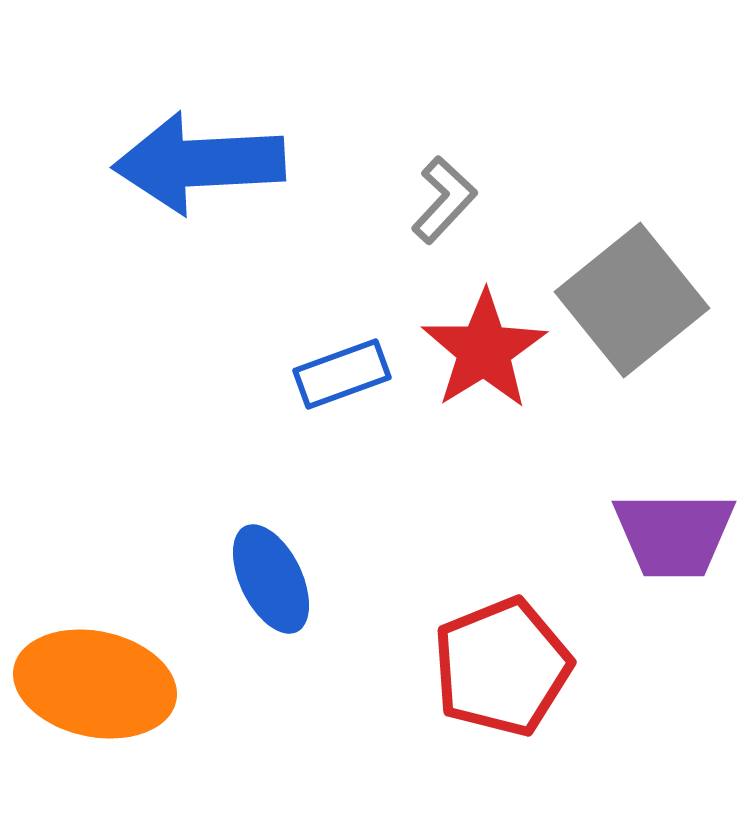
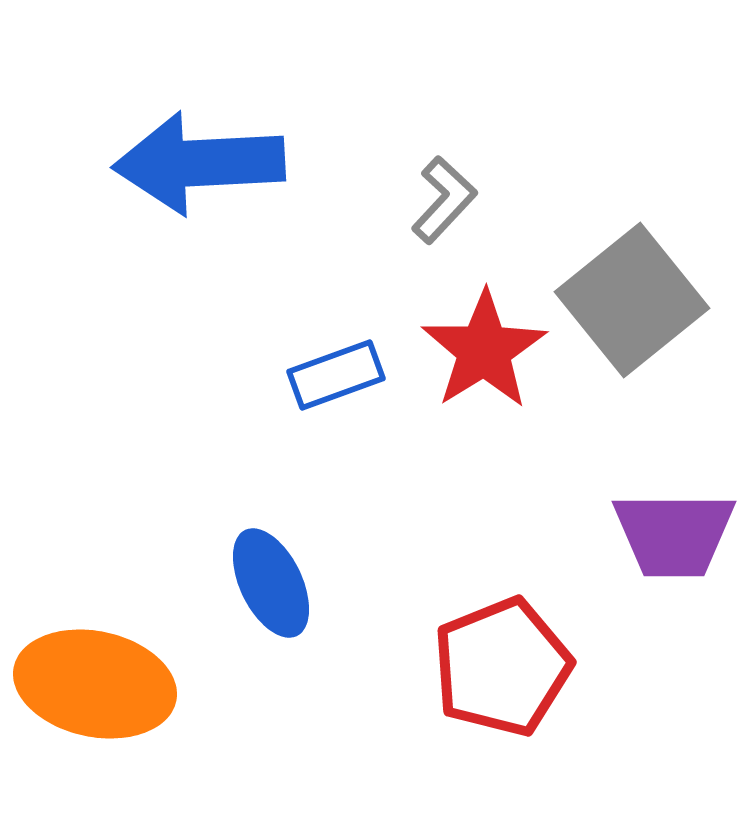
blue rectangle: moved 6 px left, 1 px down
blue ellipse: moved 4 px down
